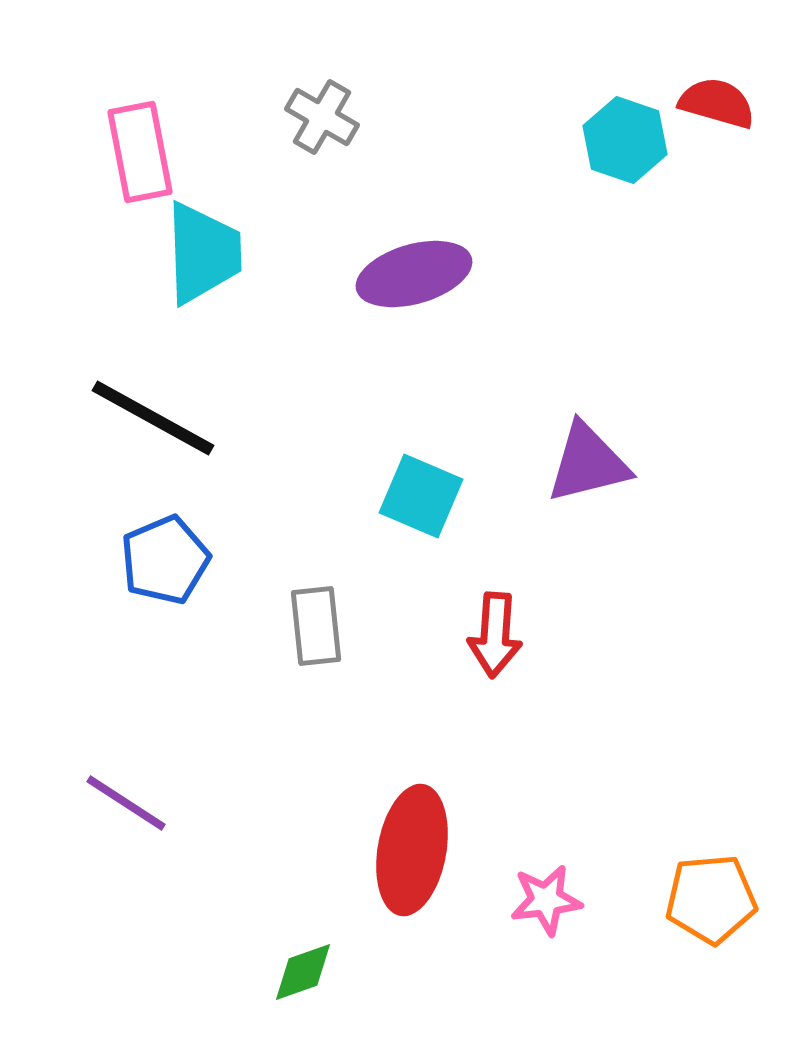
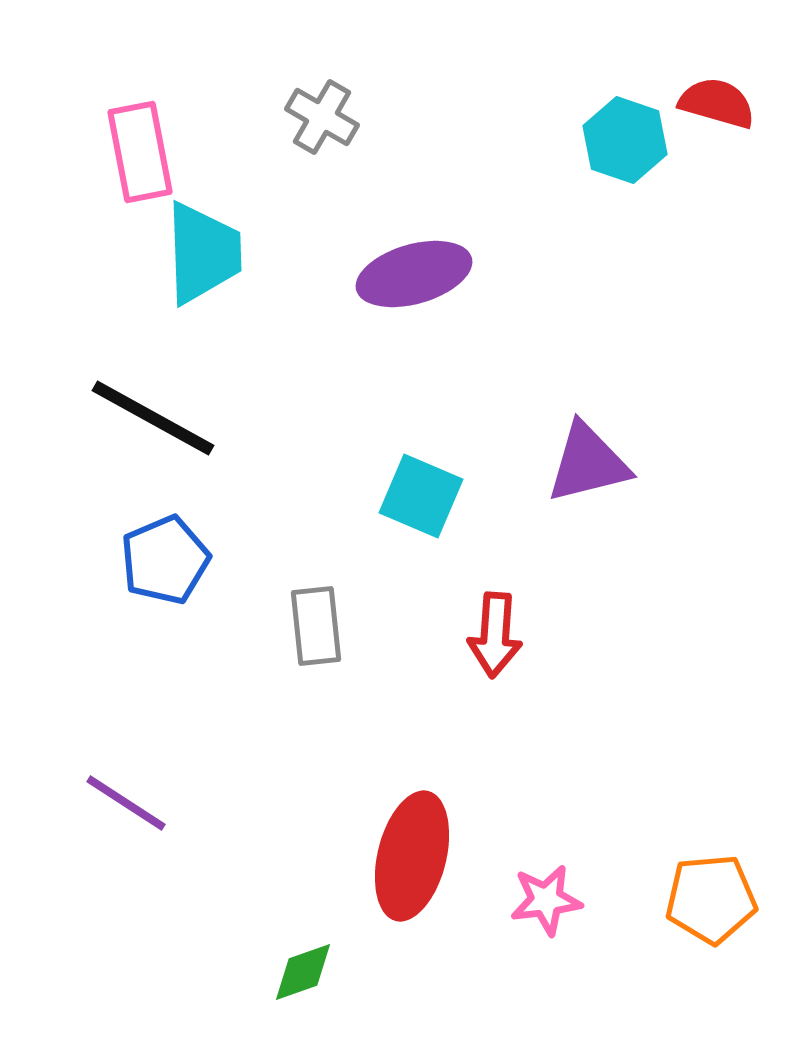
red ellipse: moved 6 px down; rotated 4 degrees clockwise
